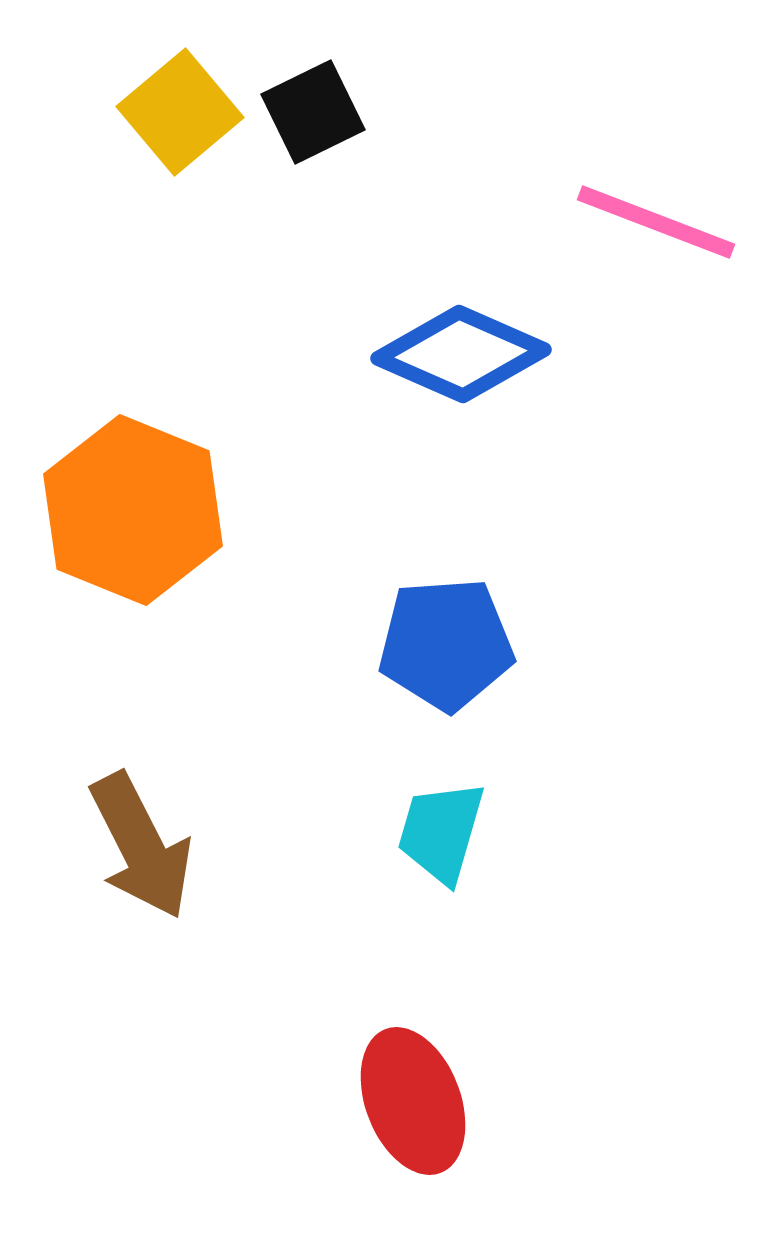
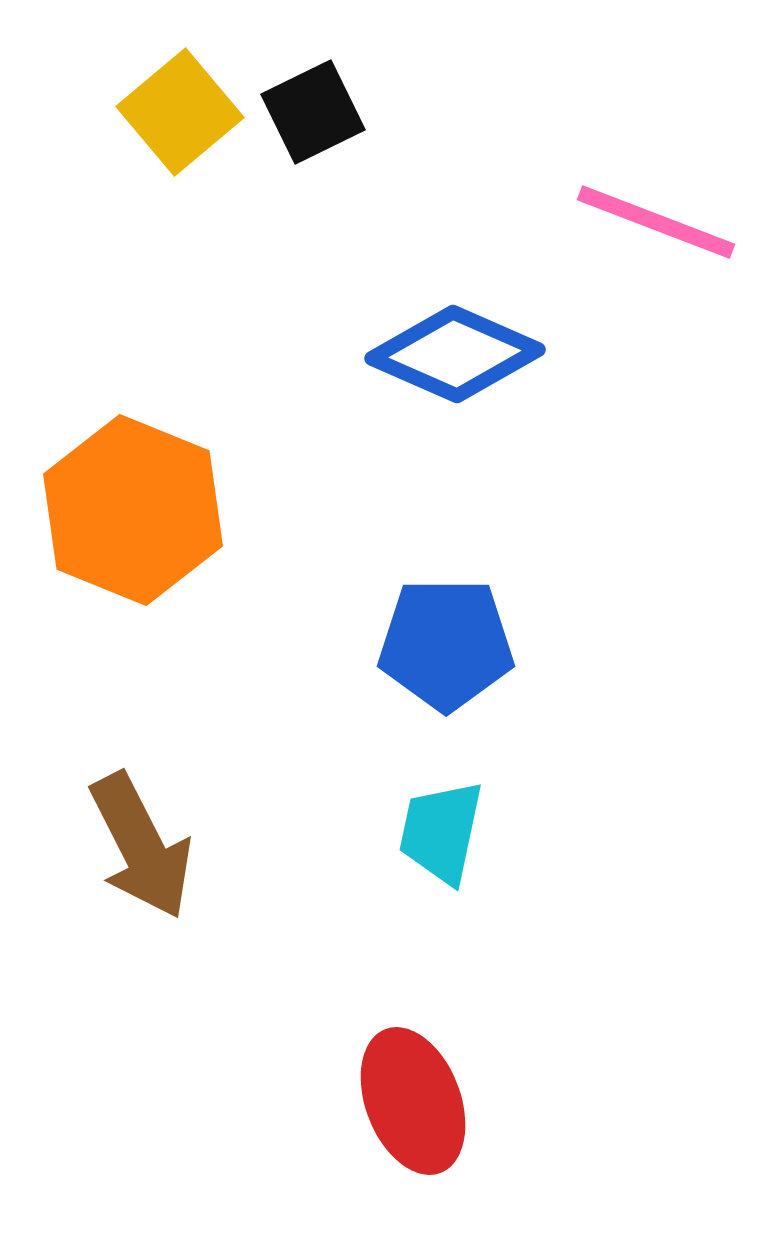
blue diamond: moved 6 px left
blue pentagon: rotated 4 degrees clockwise
cyan trapezoid: rotated 4 degrees counterclockwise
